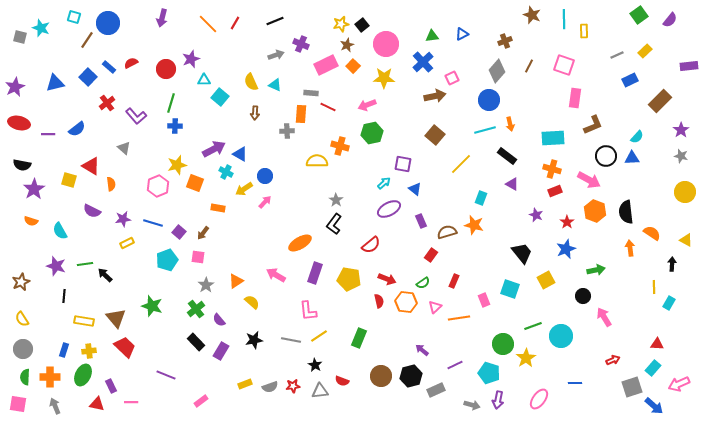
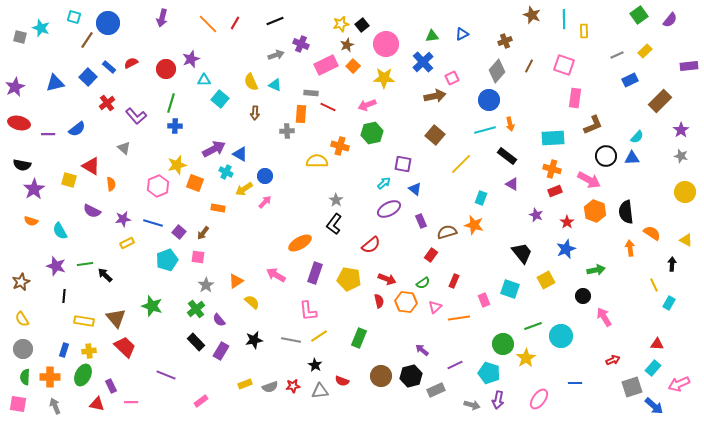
cyan square at (220, 97): moved 2 px down
yellow line at (654, 287): moved 2 px up; rotated 24 degrees counterclockwise
